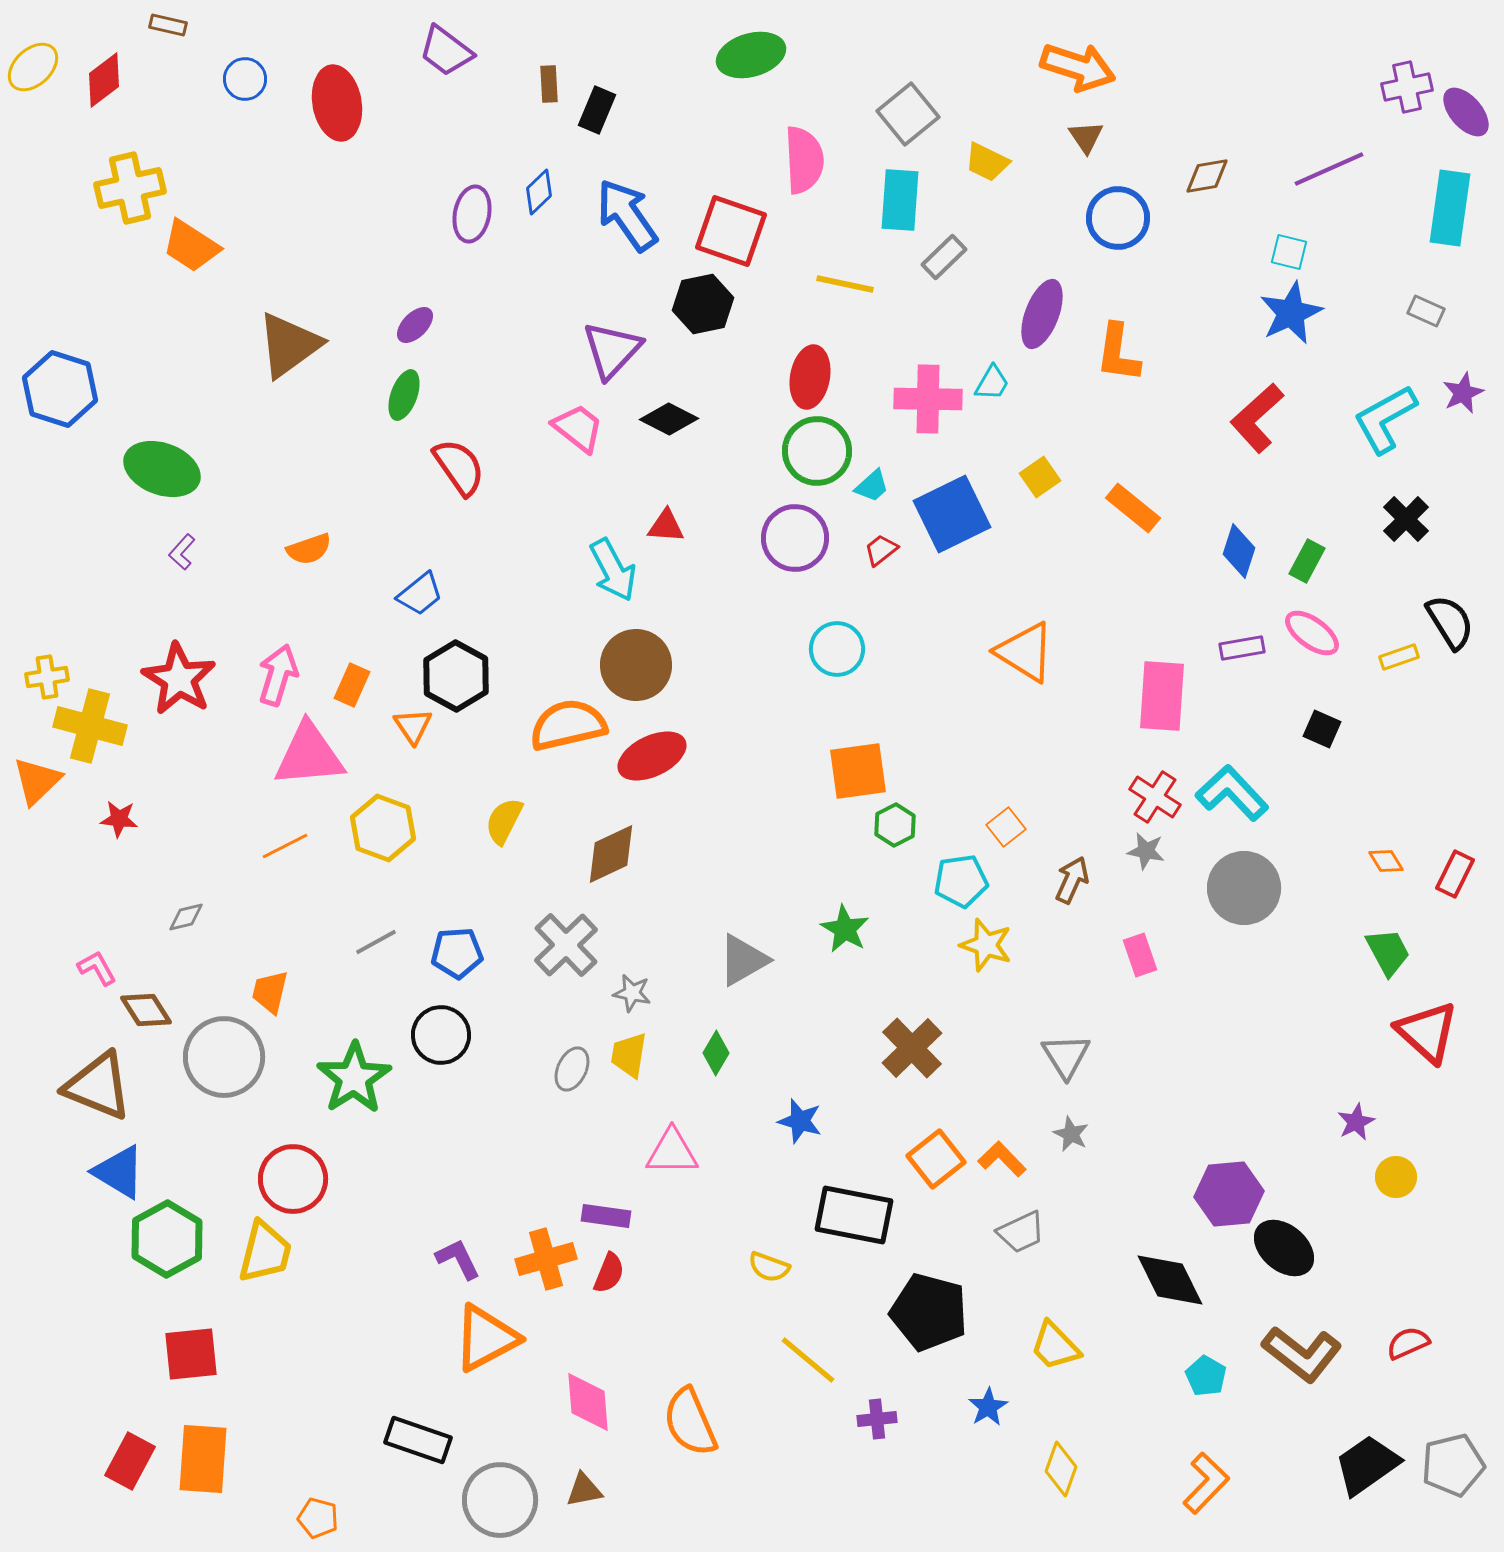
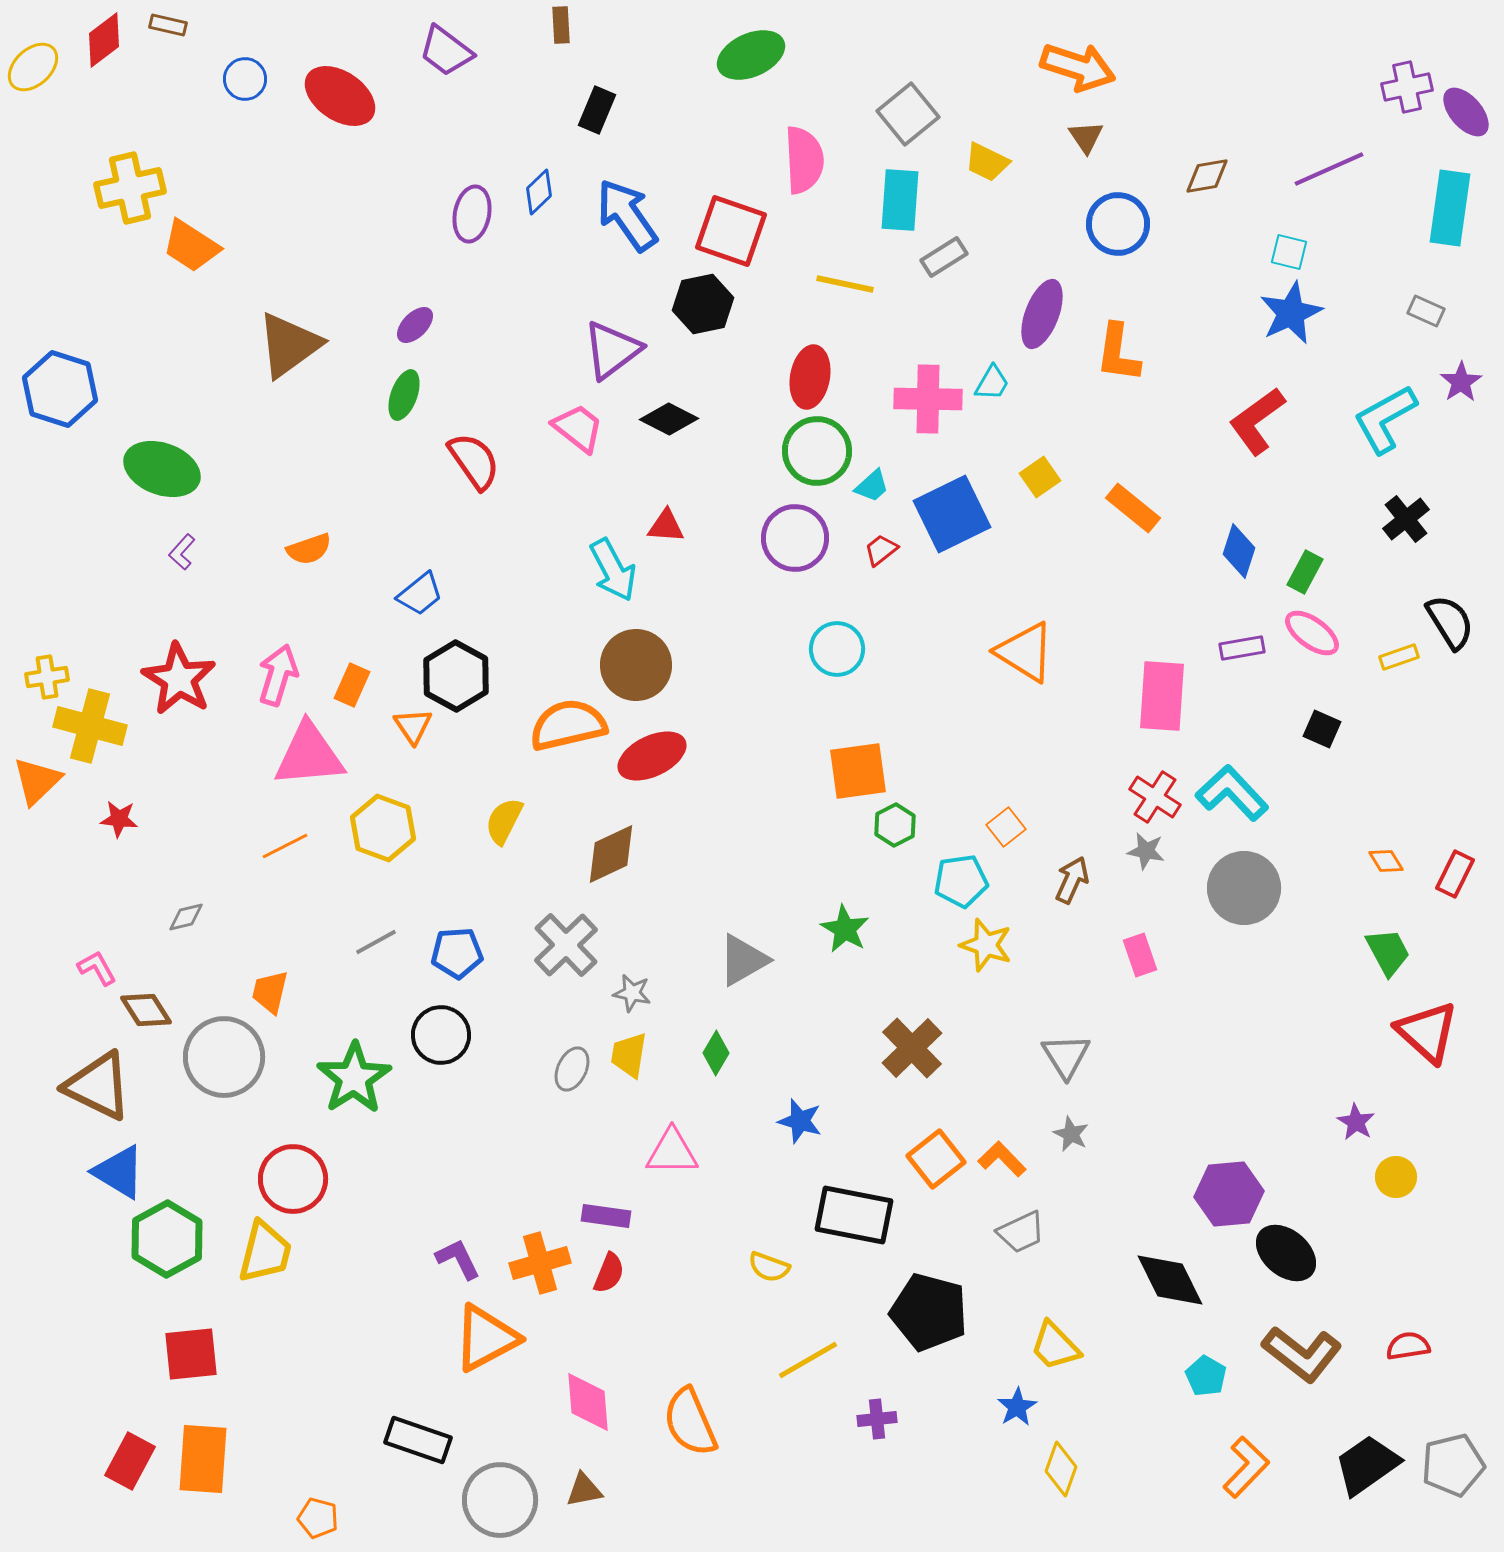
green ellipse at (751, 55): rotated 8 degrees counterclockwise
red diamond at (104, 80): moved 40 px up
brown rectangle at (549, 84): moved 12 px right, 59 px up
red ellipse at (337, 103): moved 3 px right, 7 px up; rotated 46 degrees counterclockwise
blue circle at (1118, 218): moved 6 px down
gray rectangle at (944, 257): rotated 12 degrees clockwise
purple triangle at (612, 350): rotated 10 degrees clockwise
purple star at (1463, 393): moved 2 px left, 11 px up; rotated 9 degrees counterclockwise
red L-shape at (1257, 418): moved 3 px down; rotated 6 degrees clockwise
red semicircle at (459, 467): moved 15 px right, 6 px up
black cross at (1406, 519): rotated 6 degrees clockwise
green rectangle at (1307, 561): moved 2 px left, 11 px down
brown triangle at (98, 1086): rotated 4 degrees clockwise
purple star at (1356, 1122): rotated 15 degrees counterclockwise
black ellipse at (1284, 1248): moved 2 px right, 5 px down
orange cross at (546, 1259): moved 6 px left, 4 px down
red semicircle at (1408, 1343): moved 3 px down; rotated 15 degrees clockwise
yellow line at (808, 1360): rotated 70 degrees counterclockwise
blue star at (988, 1407): moved 29 px right
orange L-shape at (1206, 1483): moved 40 px right, 16 px up
